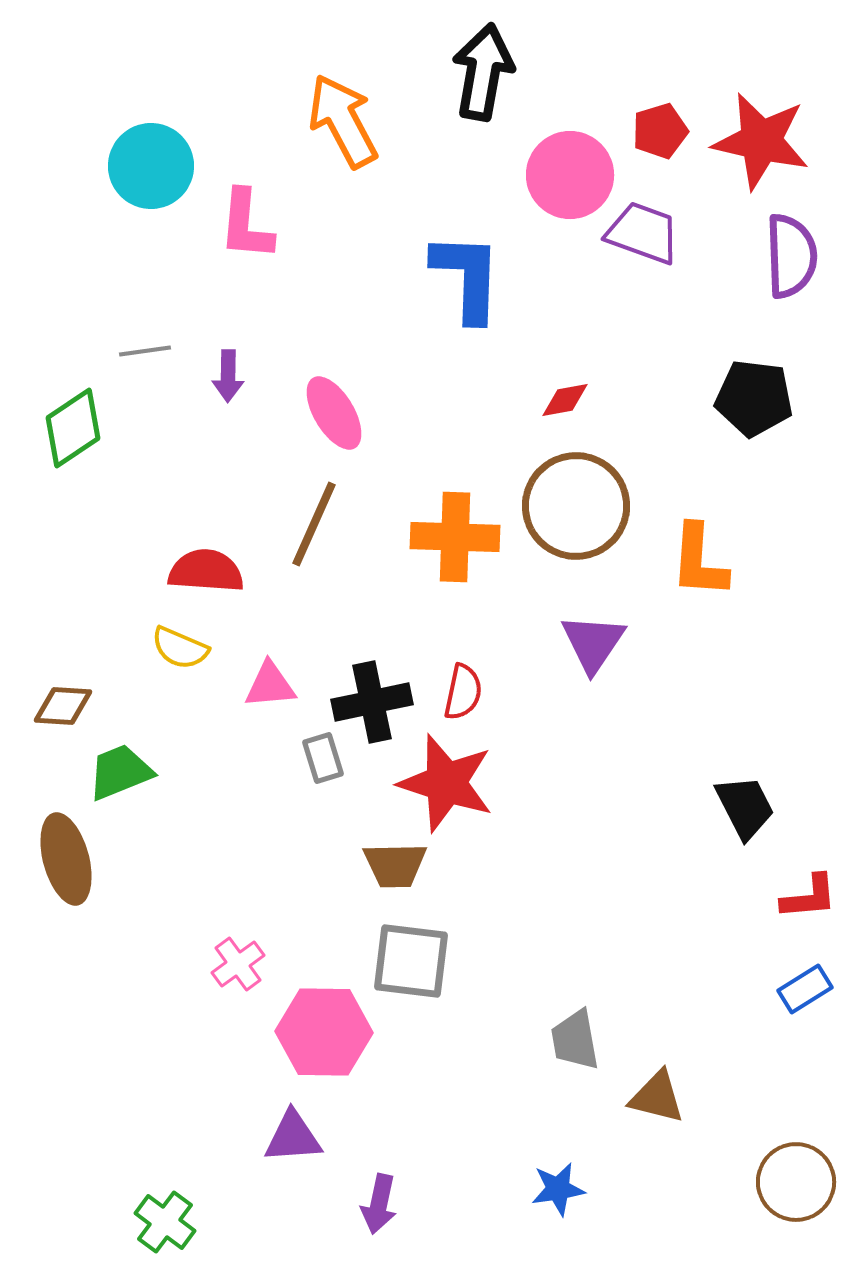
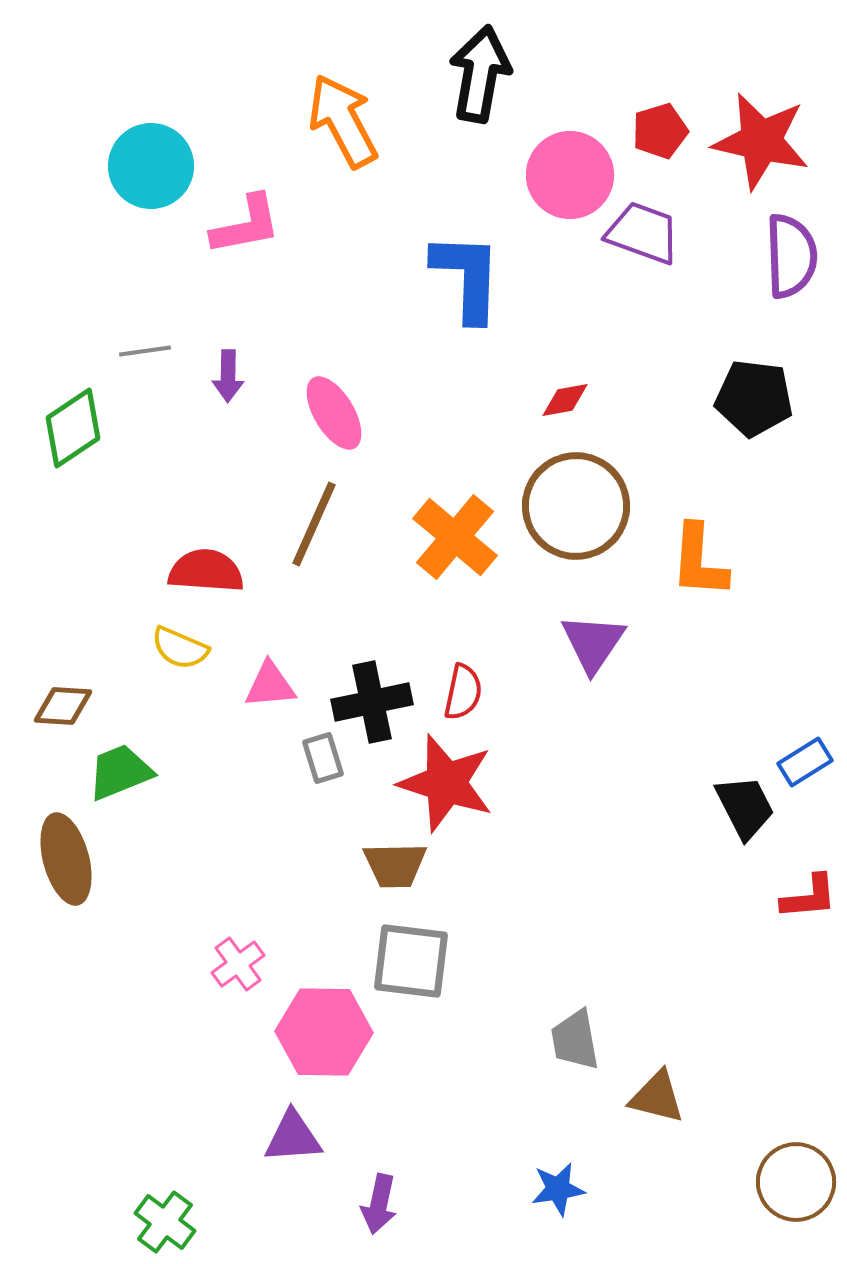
black arrow at (483, 72): moved 3 px left, 2 px down
pink L-shape at (246, 225): rotated 106 degrees counterclockwise
orange cross at (455, 537): rotated 38 degrees clockwise
blue rectangle at (805, 989): moved 227 px up
